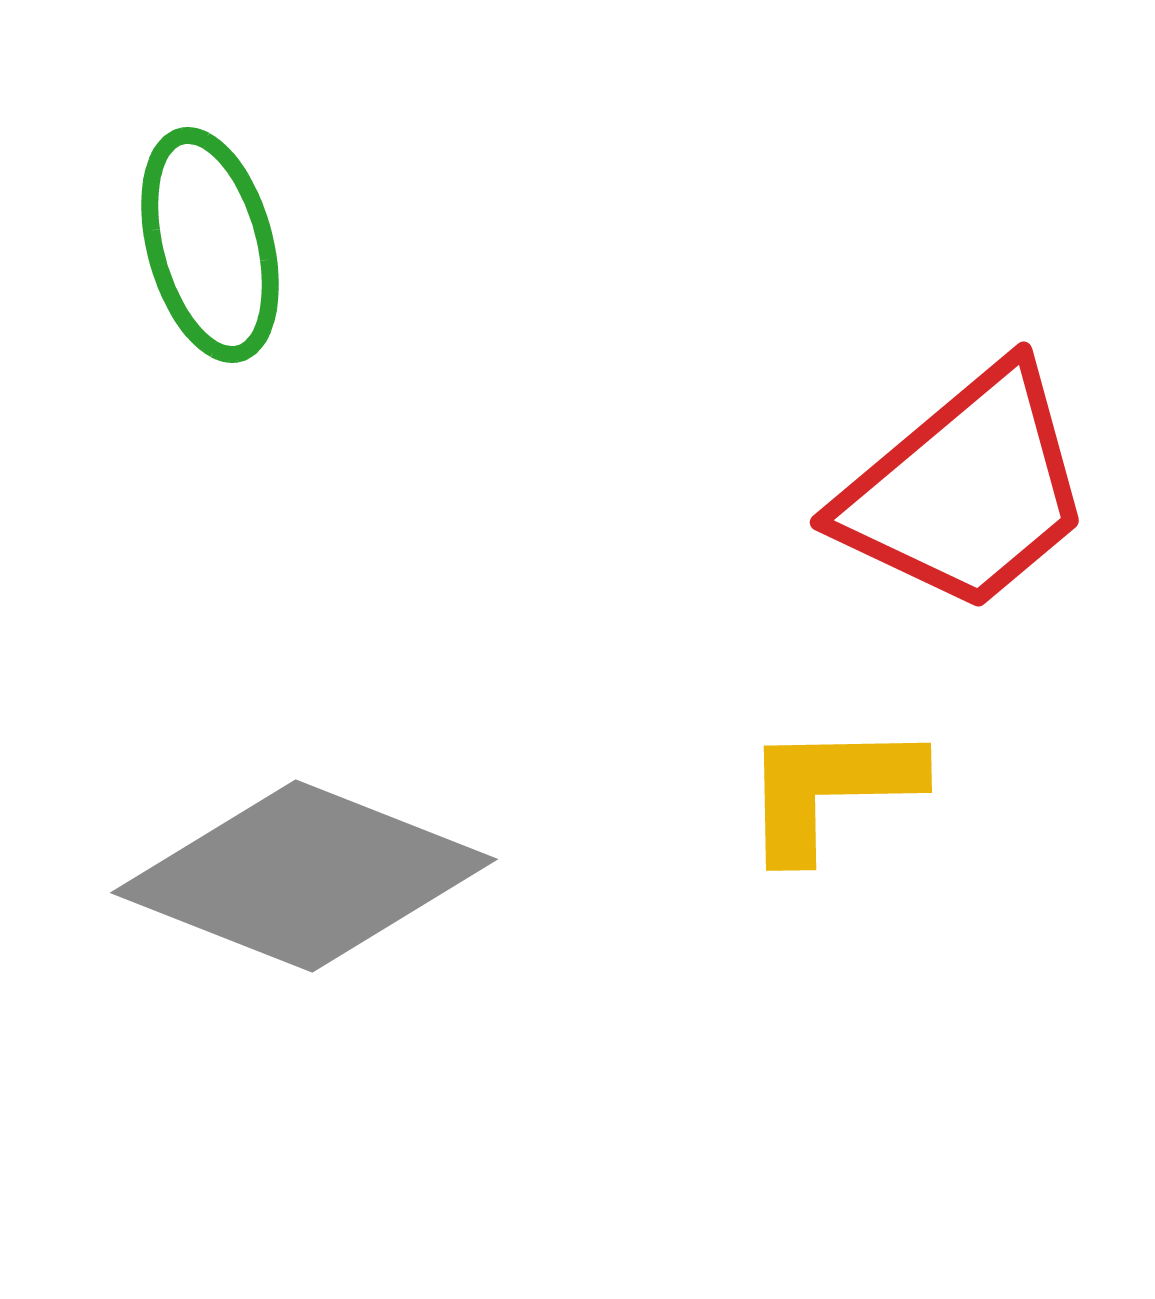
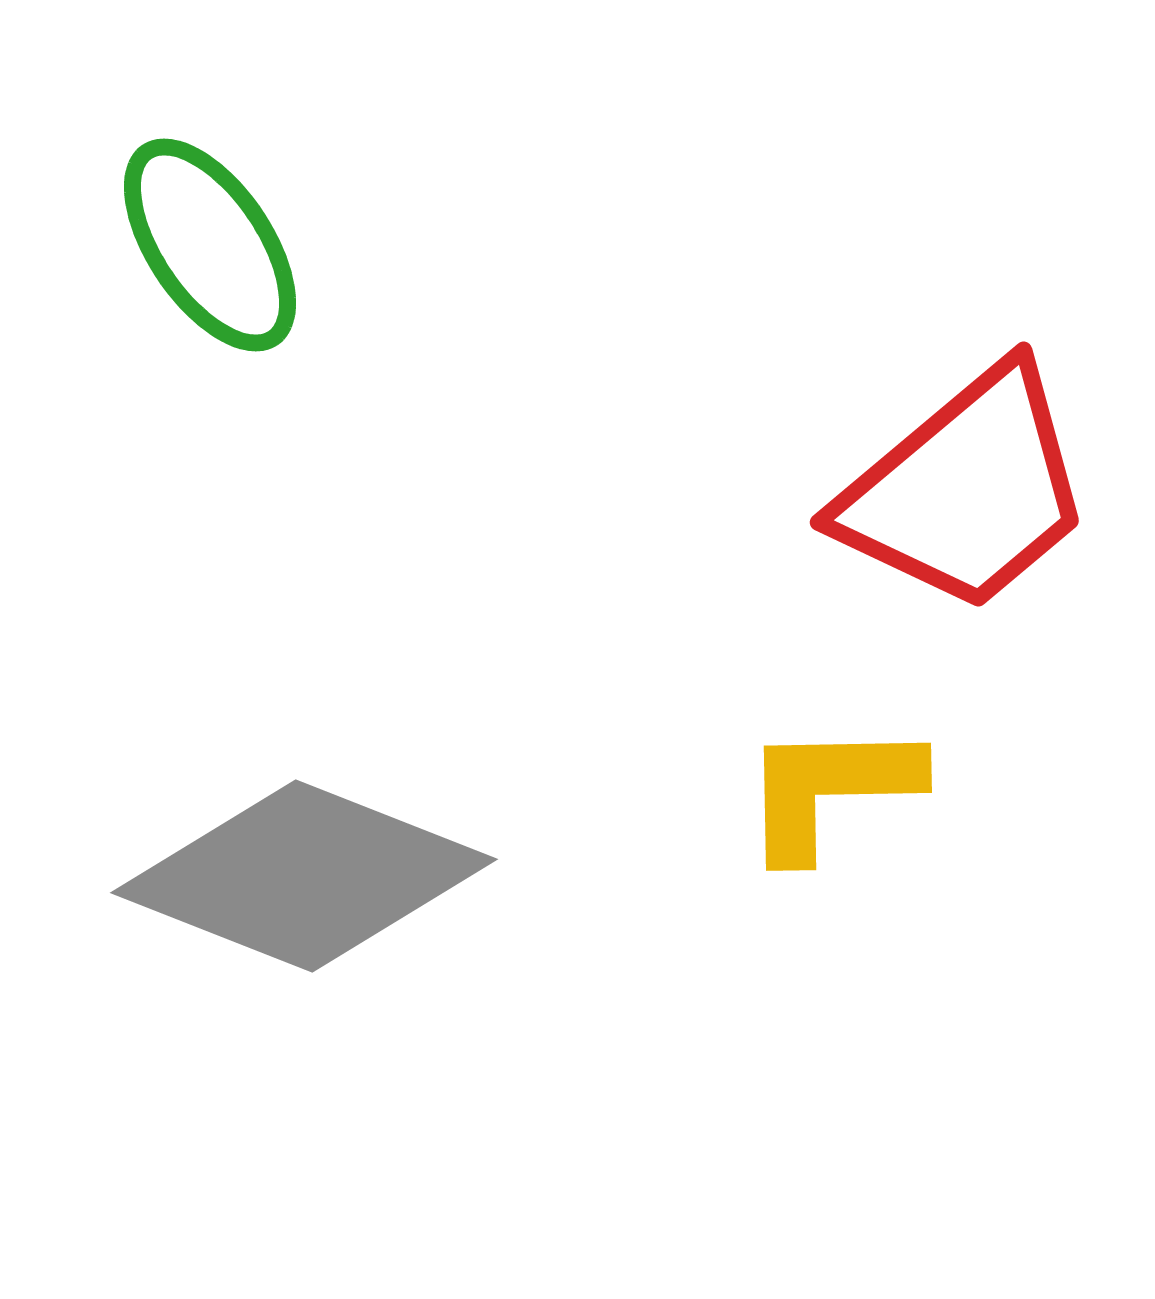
green ellipse: rotated 19 degrees counterclockwise
